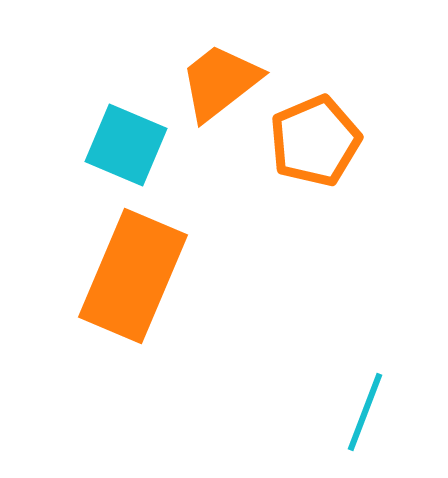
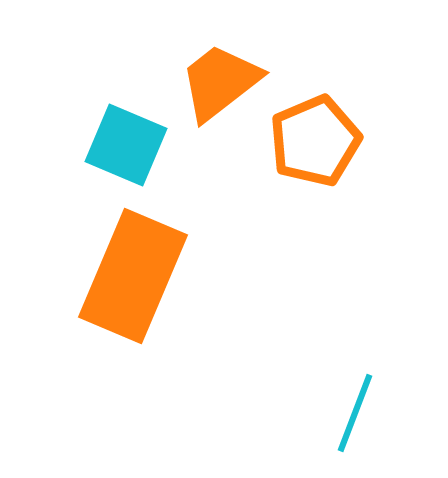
cyan line: moved 10 px left, 1 px down
